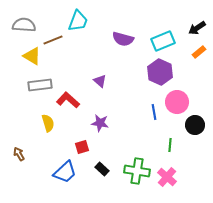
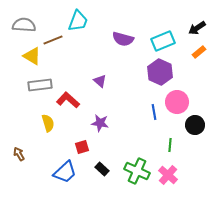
green cross: rotated 15 degrees clockwise
pink cross: moved 1 px right, 2 px up
